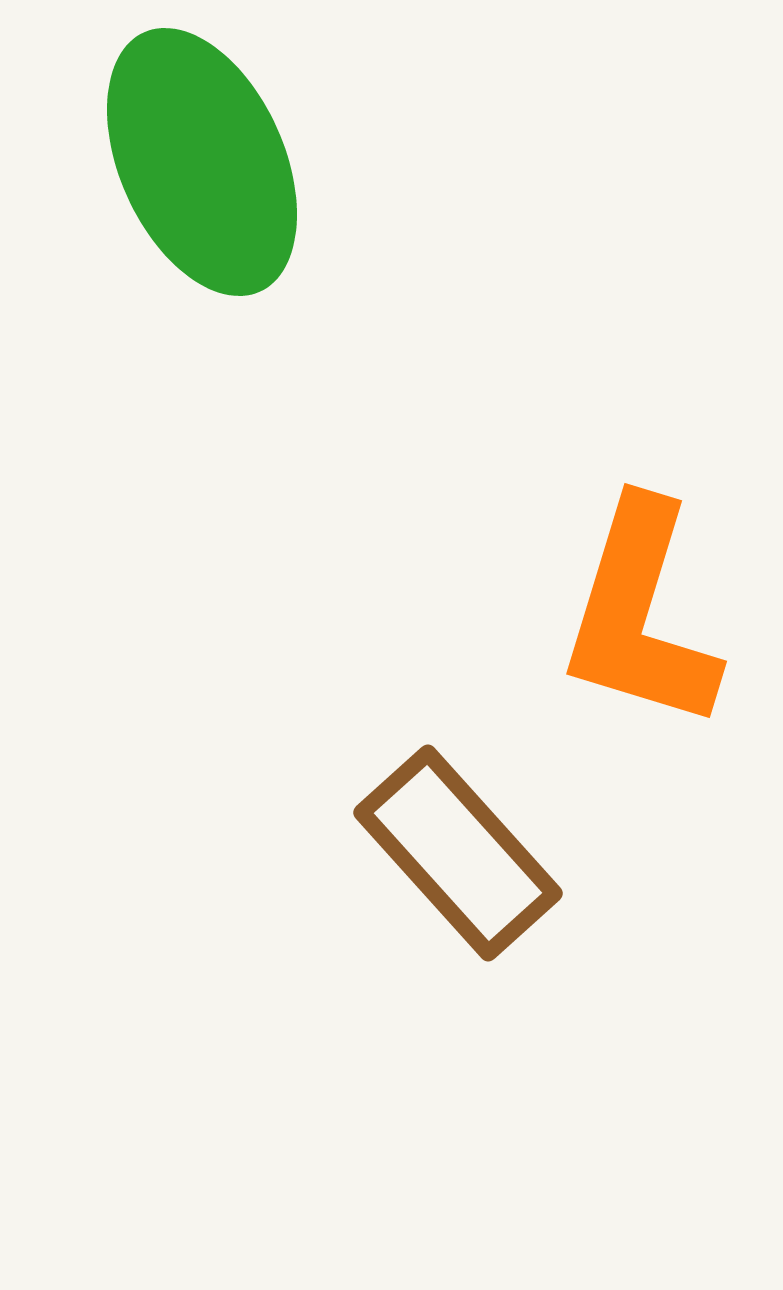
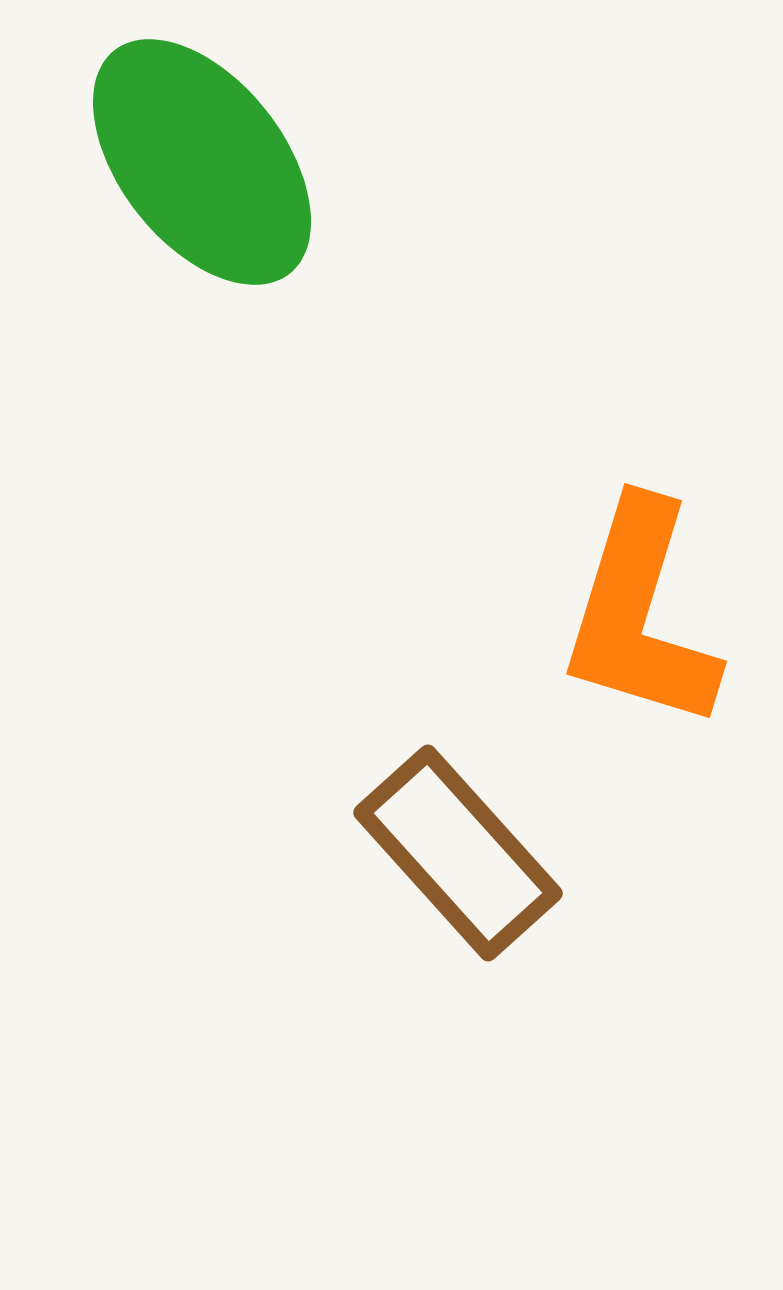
green ellipse: rotated 14 degrees counterclockwise
